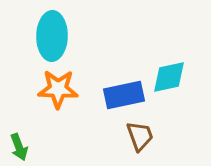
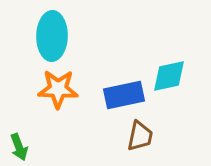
cyan diamond: moved 1 px up
brown trapezoid: rotated 32 degrees clockwise
